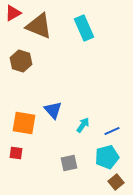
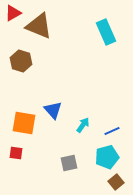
cyan rectangle: moved 22 px right, 4 px down
